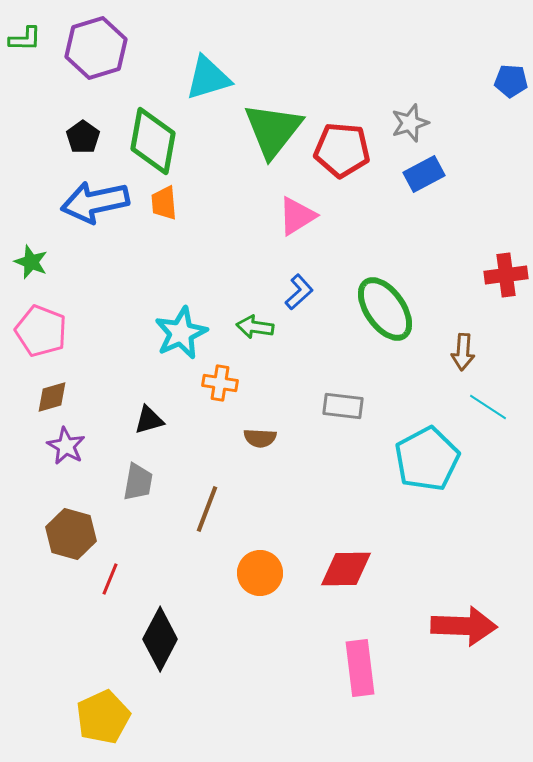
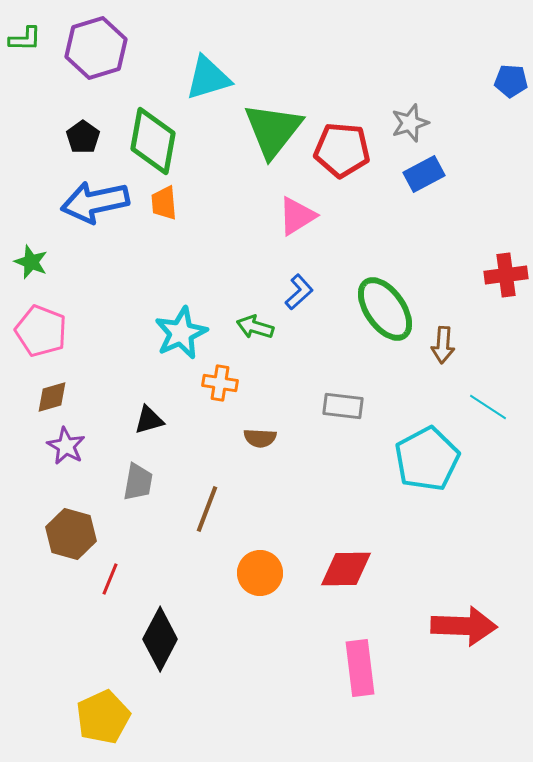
green arrow: rotated 9 degrees clockwise
brown arrow: moved 20 px left, 7 px up
